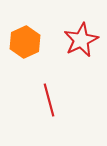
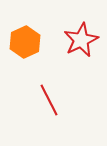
red line: rotated 12 degrees counterclockwise
